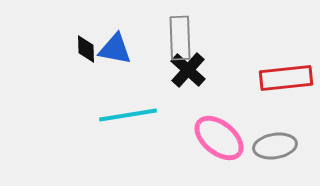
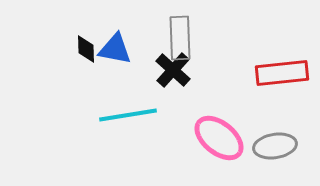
black cross: moved 15 px left
red rectangle: moved 4 px left, 5 px up
